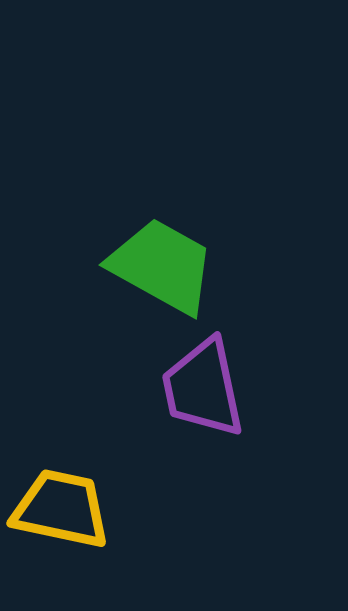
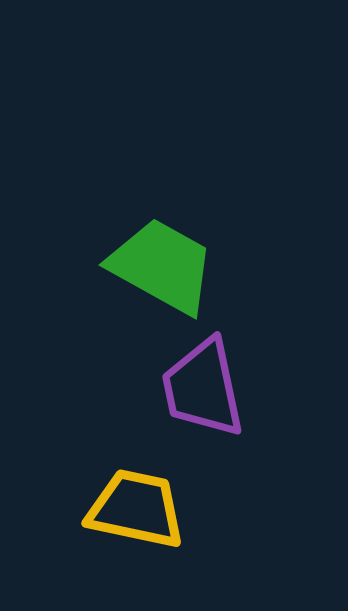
yellow trapezoid: moved 75 px right
